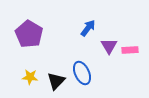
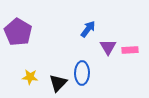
blue arrow: moved 1 px down
purple pentagon: moved 11 px left, 2 px up
purple triangle: moved 1 px left, 1 px down
blue ellipse: rotated 25 degrees clockwise
black triangle: moved 2 px right, 2 px down
